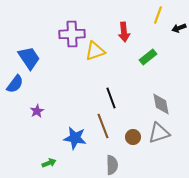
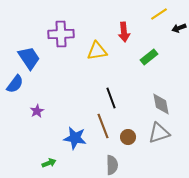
yellow line: moved 1 px right, 1 px up; rotated 36 degrees clockwise
purple cross: moved 11 px left
yellow triangle: moved 2 px right; rotated 10 degrees clockwise
green rectangle: moved 1 px right
brown circle: moved 5 px left
